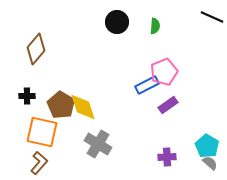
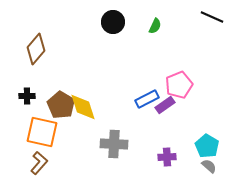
black circle: moved 4 px left
green semicircle: rotated 21 degrees clockwise
pink pentagon: moved 15 px right, 13 px down
blue rectangle: moved 14 px down
purple rectangle: moved 3 px left
gray cross: moved 16 px right; rotated 28 degrees counterclockwise
gray semicircle: moved 1 px left, 3 px down
